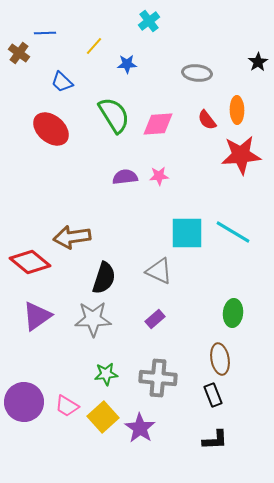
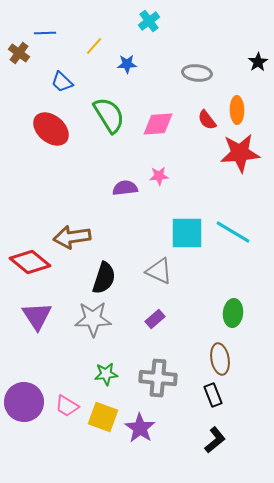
green semicircle: moved 5 px left
red star: moved 1 px left, 2 px up
purple semicircle: moved 11 px down
purple triangle: rotated 28 degrees counterclockwise
yellow square: rotated 28 degrees counterclockwise
black L-shape: rotated 36 degrees counterclockwise
